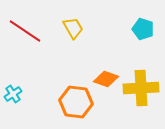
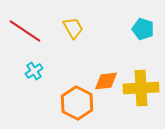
orange diamond: moved 2 px down; rotated 25 degrees counterclockwise
cyan cross: moved 21 px right, 23 px up
orange hexagon: moved 1 px right, 1 px down; rotated 20 degrees clockwise
